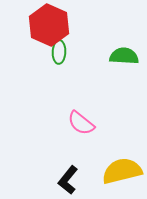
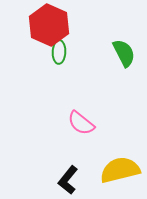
green semicircle: moved 3 px up; rotated 60 degrees clockwise
yellow semicircle: moved 2 px left, 1 px up
